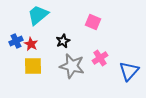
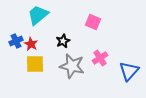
yellow square: moved 2 px right, 2 px up
